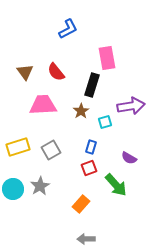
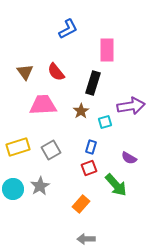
pink rectangle: moved 8 px up; rotated 10 degrees clockwise
black rectangle: moved 1 px right, 2 px up
